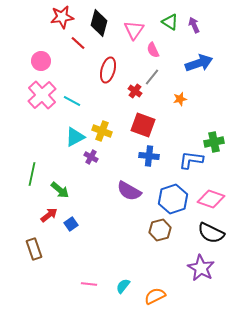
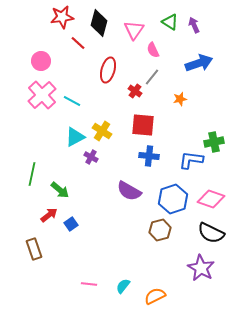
red square: rotated 15 degrees counterclockwise
yellow cross: rotated 12 degrees clockwise
